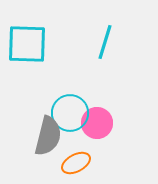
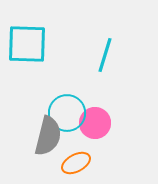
cyan line: moved 13 px down
cyan circle: moved 3 px left
pink circle: moved 2 px left
